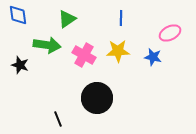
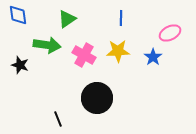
blue star: rotated 24 degrees clockwise
